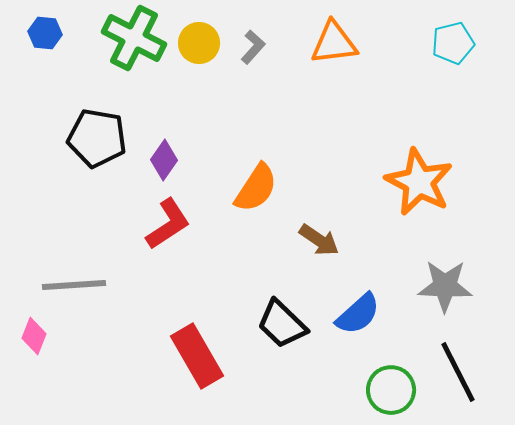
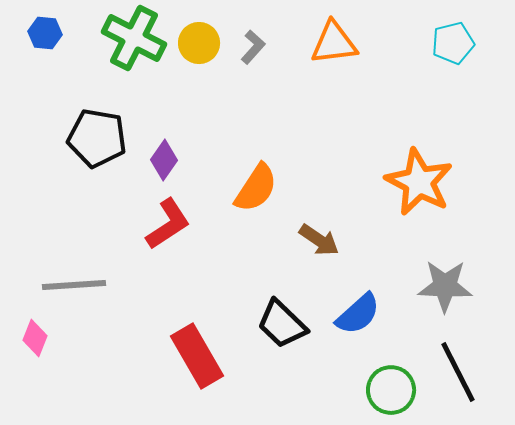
pink diamond: moved 1 px right, 2 px down
